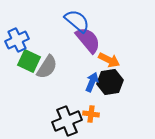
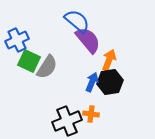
orange arrow: rotated 95 degrees counterclockwise
